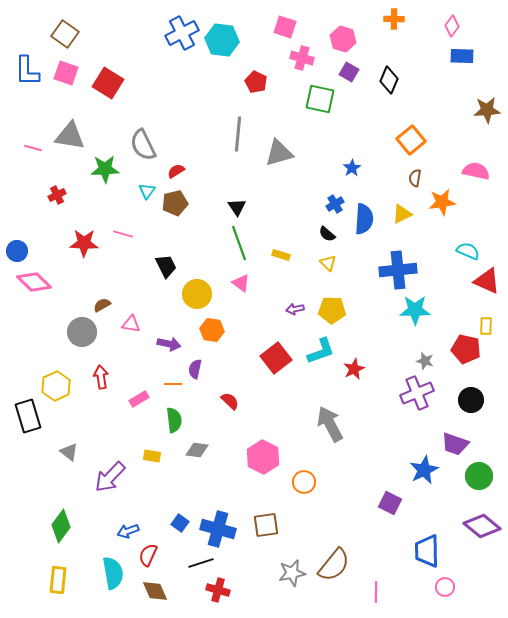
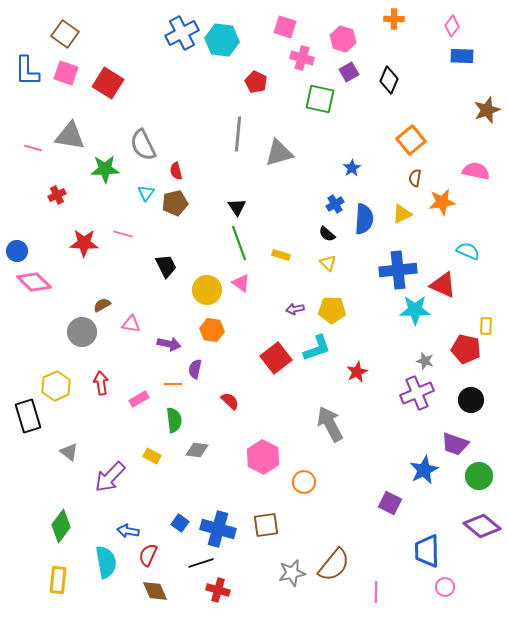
purple square at (349, 72): rotated 30 degrees clockwise
brown star at (487, 110): rotated 16 degrees counterclockwise
red semicircle at (176, 171): rotated 72 degrees counterclockwise
cyan triangle at (147, 191): moved 1 px left, 2 px down
red triangle at (487, 281): moved 44 px left, 4 px down
yellow circle at (197, 294): moved 10 px right, 4 px up
cyan L-shape at (321, 351): moved 4 px left, 3 px up
red star at (354, 369): moved 3 px right, 3 px down
red arrow at (101, 377): moved 6 px down
yellow rectangle at (152, 456): rotated 18 degrees clockwise
blue arrow at (128, 531): rotated 30 degrees clockwise
cyan semicircle at (113, 573): moved 7 px left, 11 px up
